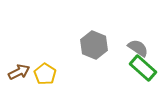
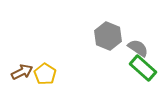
gray hexagon: moved 14 px right, 9 px up
brown arrow: moved 3 px right
